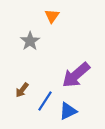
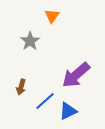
brown arrow: moved 1 px left, 3 px up; rotated 21 degrees counterclockwise
blue line: rotated 15 degrees clockwise
